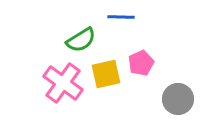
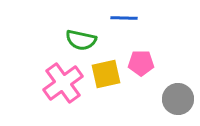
blue line: moved 3 px right, 1 px down
green semicircle: rotated 44 degrees clockwise
pink pentagon: rotated 25 degrees clockwise
pink cross: rotated 18 degrees clockwise
